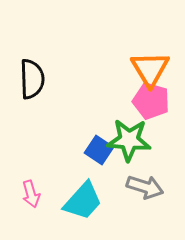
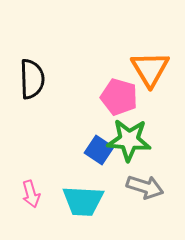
pink pentagon: moved 32 px left, 4 px up
cyan trapezoid: rotated 51 degrees clockwise
